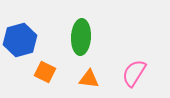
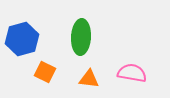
blue hexagon: moved 2 px right, 1 px up
pink semicircle: moved 2 px left; rotated 68 degrees clockwise
